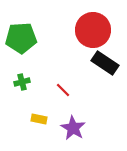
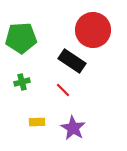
black rectangle: moved 33 px left, 2 px up
yellow rectangle: moved 2 px left, 3 px down; rotated 14 degrees counterclockwise
